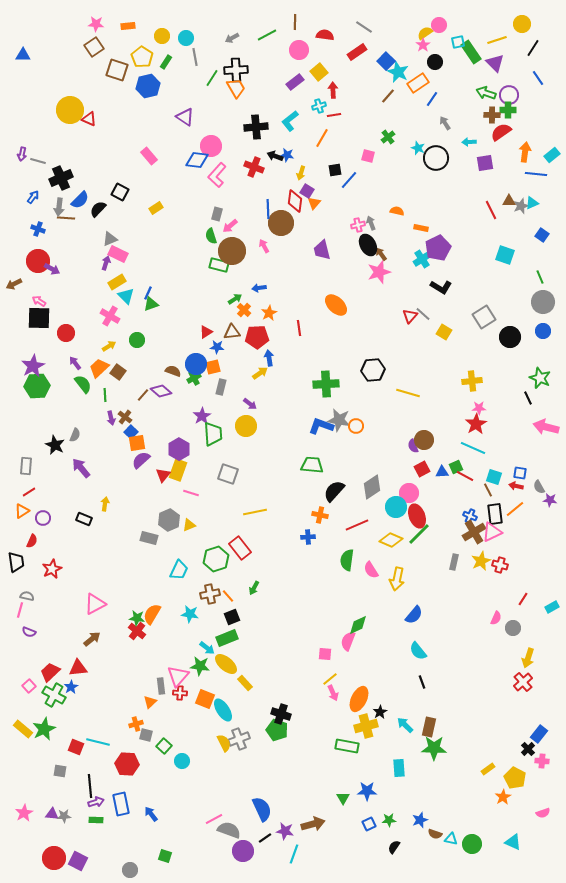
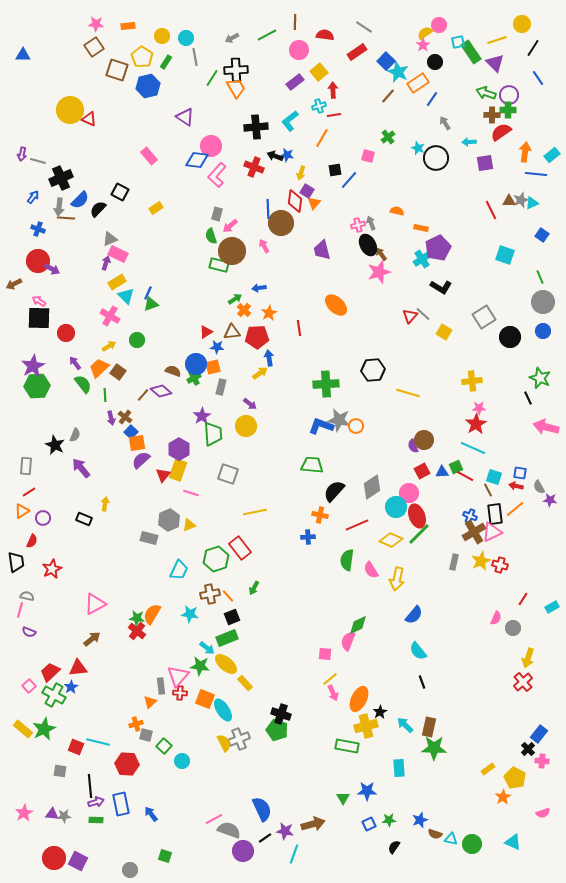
gray star at (521, 206): moved 6 px up
red square at (422, 469): moved 2 px down
